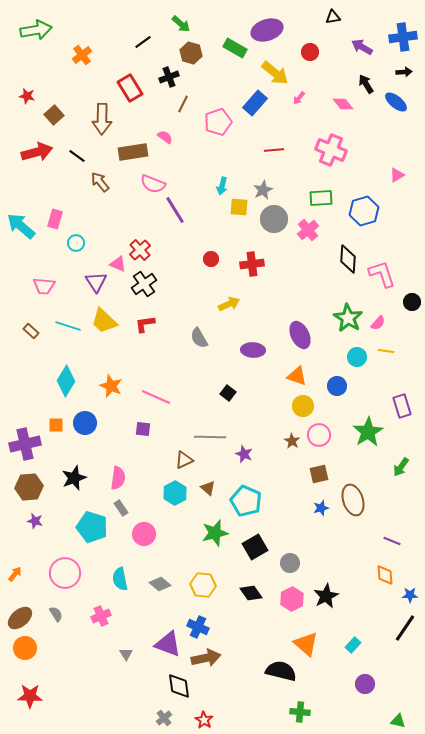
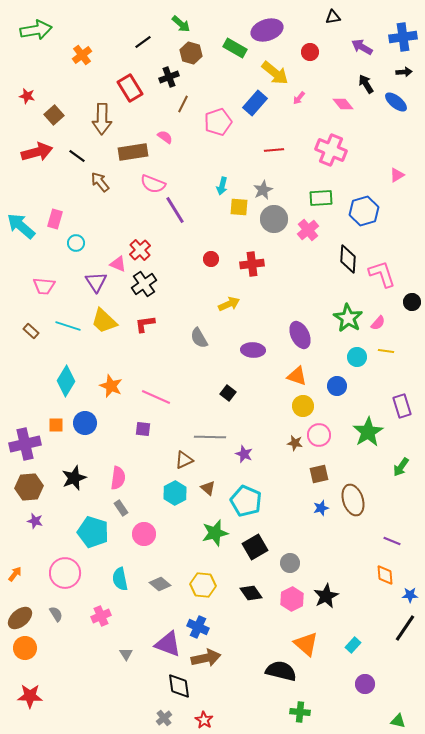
brown star at (292, 441): moved 3 px right, 2 px down; rotated 21 degrees counterclockwise
cyan pentagon at (92, 527): moved 1 px right, 5 px down
